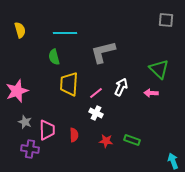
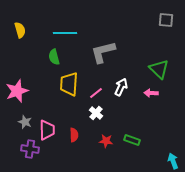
white cross: rotated 16 degrees clockwise
